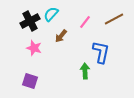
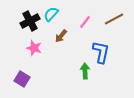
purple square: moved 8 px left, 2 px up; rotated 14 degrees clockwise
